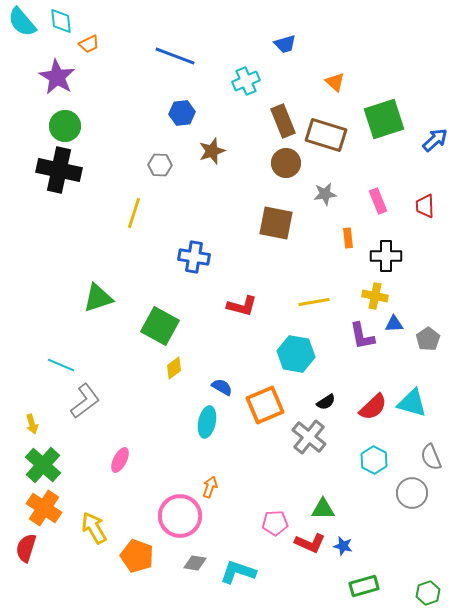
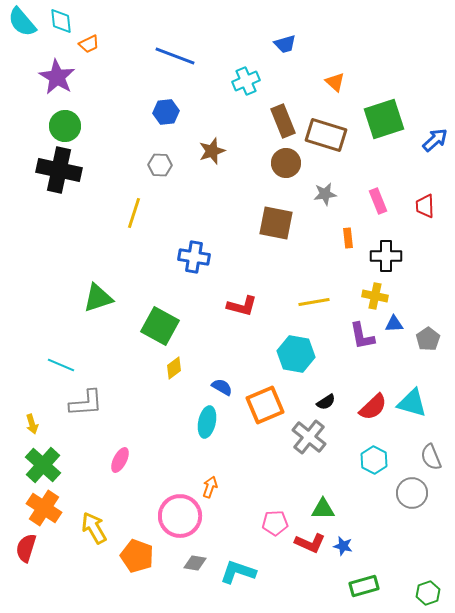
blue hexagon at (182, 113): moved 16 px left, 1 px up
gray L-shape at (85, 401): moved 1 px right, 2 px down; rotated 33 degrees clockwise
